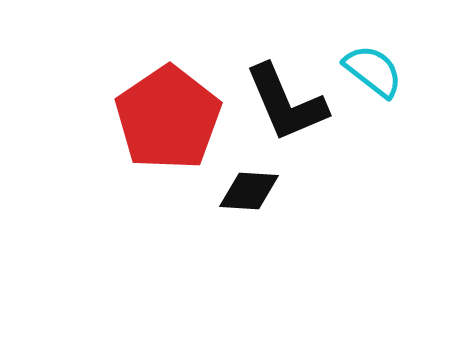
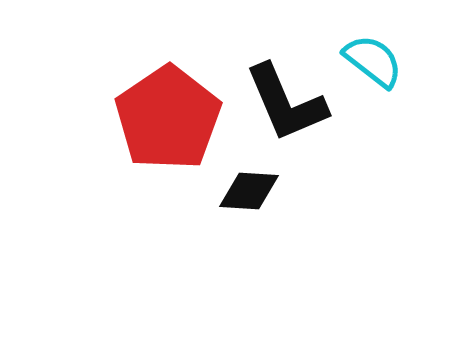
cyan semicircle: moved 10 px up
